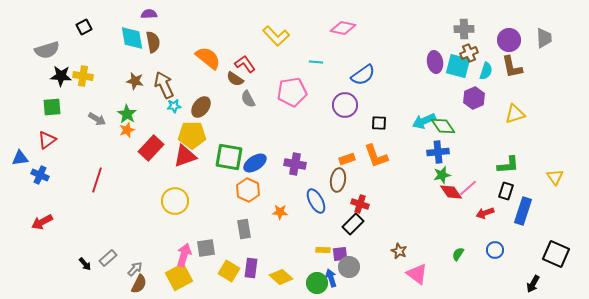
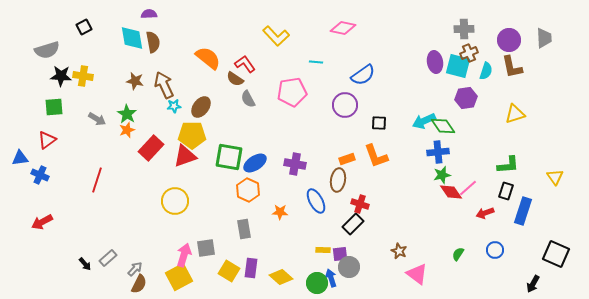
purple hexagon at (474, 98): moved 8 px left; rotated 15 degrees clockwise
green square at (52, 107): moved 2 px right
